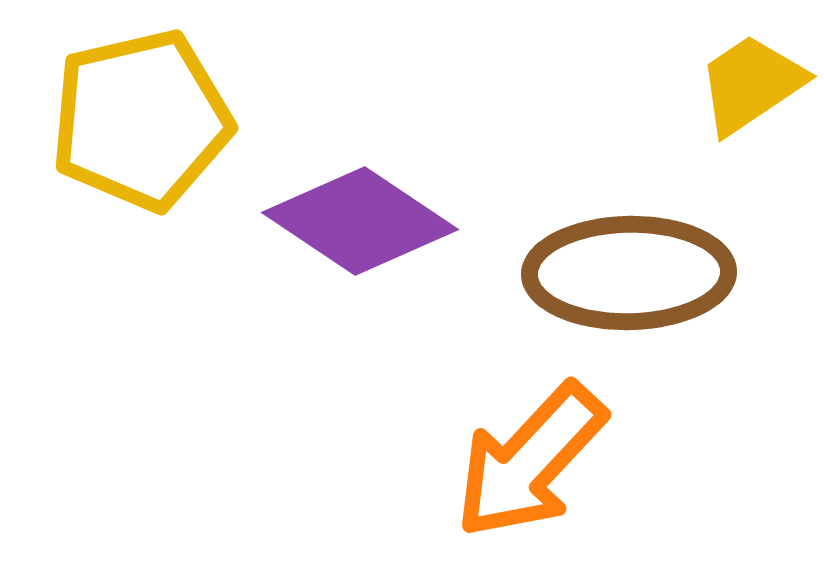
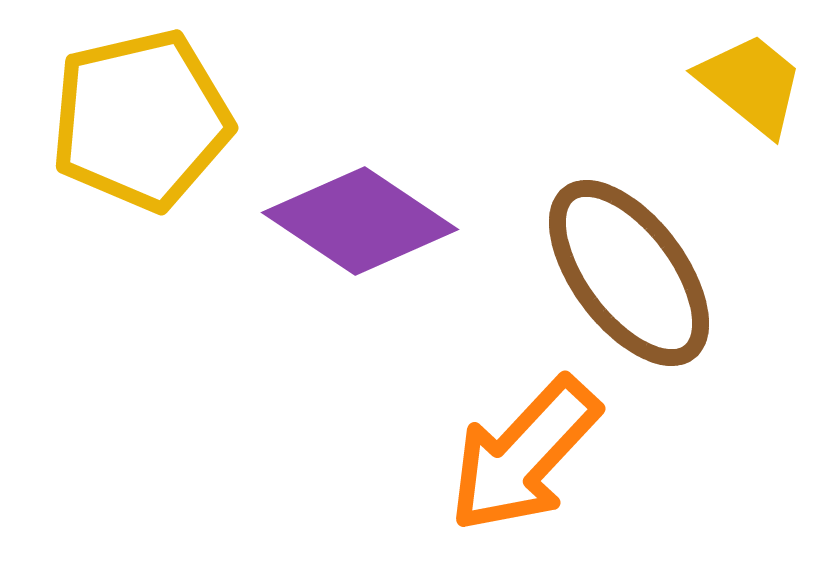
yellow trapezoid: rotated 73 degrees clockwise
brown ellipse: rotated 54 degrees clockwise
orange arrow: moved 6 px left, 6 px up
